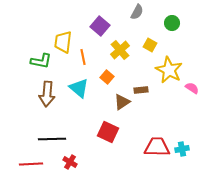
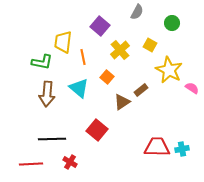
green L-shape: moved 1 px right, 1 px down
brown rectangle: rotated 32 degrees counterclockwise
red square: moved 11 px left, 2 px up; rotated 15 degrees clockwise
